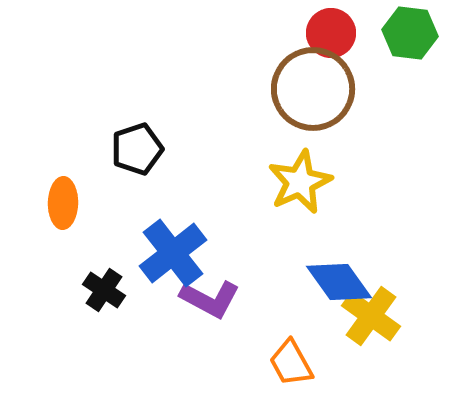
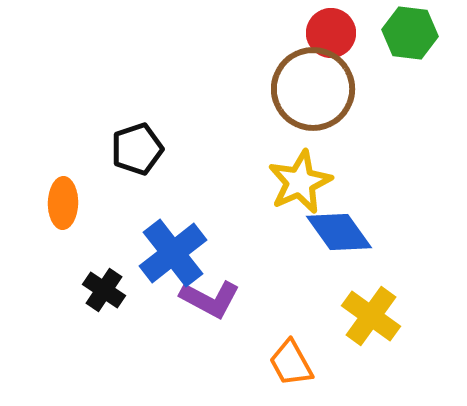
blue diamond: moved 50 px up
